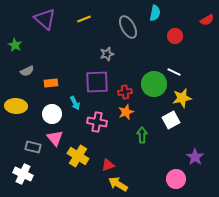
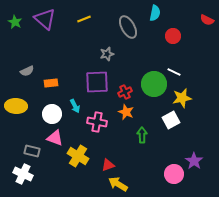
red semicircle: rotated 56 degrees clockwise
red circle: moved 2 px left
green star: moved 23 px up
red cross: rotated 16 degrees counterclockwise
cyan arrow: moved 3 px down
orange star: rotated 28 degrees counterclockwise
pink triangle: rotated 30 degrees counterclockwise
gray rectangle: moved 1 px left, 4 px down
purple star: moved 1 px left, 4 px down
pink circle: moved 2 px left, 5 px up
